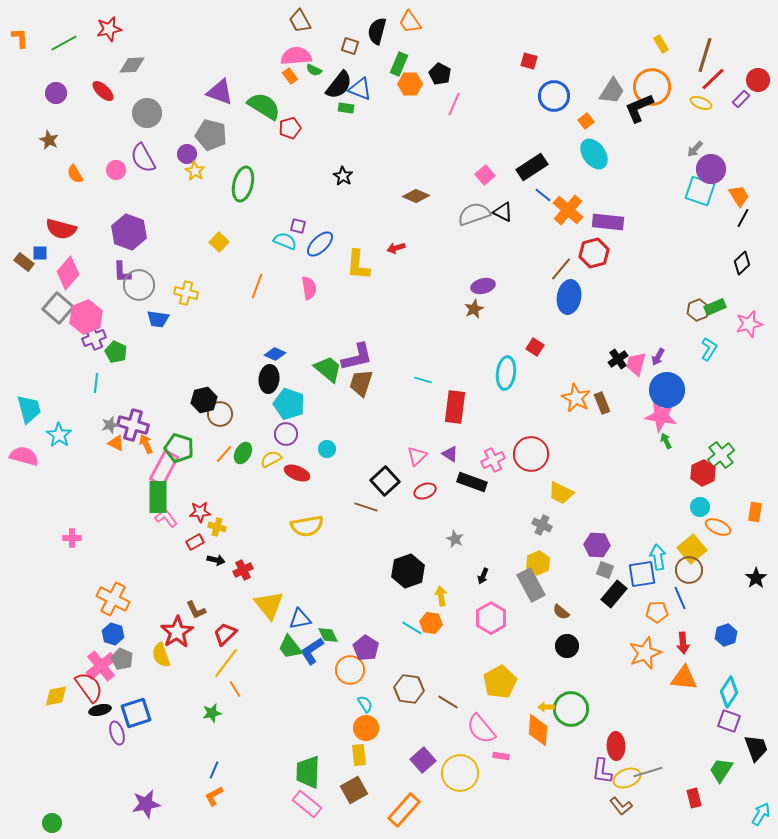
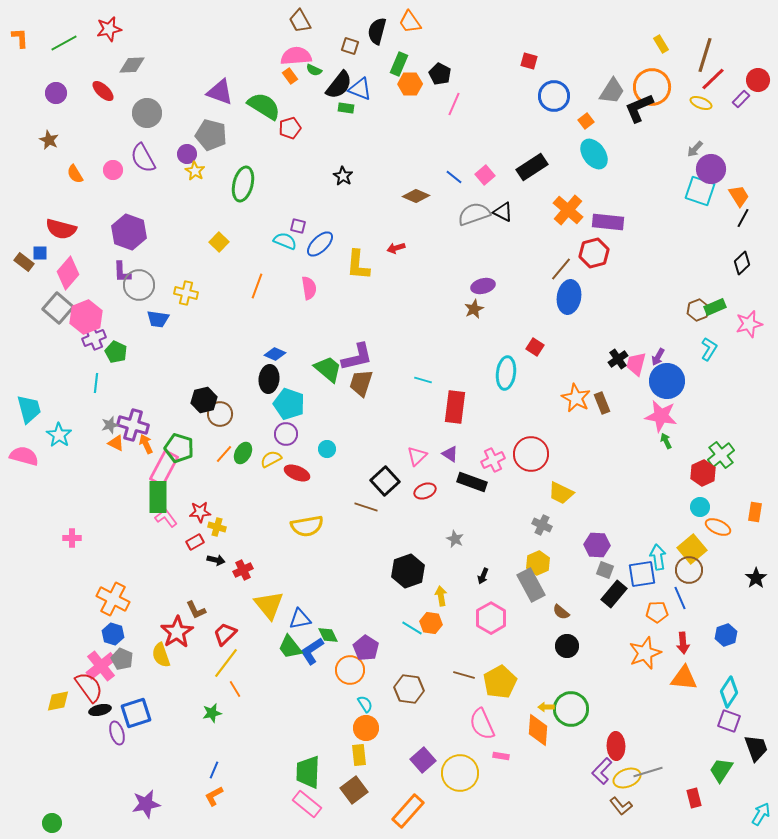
pink circle at (116, 170): moved 3 px left
blue line at (543, 195): moved 89 px left, 18 px up
blue circle at (667, 390): moved 9 px up
yellow diamond at (56, 696): moved 2 px right, 5 px down
brown line at (448, 702): moved 16 px right, 27 px up; rotated 15 degrees counterclockwise
pink semicircle at (481, 729): moved 1 px right, 5 px up; rotated 16 degrees clockwise
purple L-shape at (602, 771): rotated 36 degrees clockwise
brown square at (354, 790): rotated 8 degrees counterclockwise
orange rectangle at (404, 810): moved 4 px right, 1 px down
